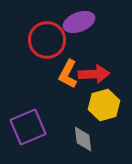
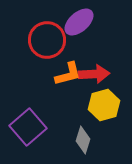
purple ellipse: rotated 20 degrees counterclockwise
orange L-shape: rotated 132 degrees counterclockwise
purple square: rotated 18 degrees counterclockwise
gray diamond: moved 1 px down; rotated 24 degrees clockwise
